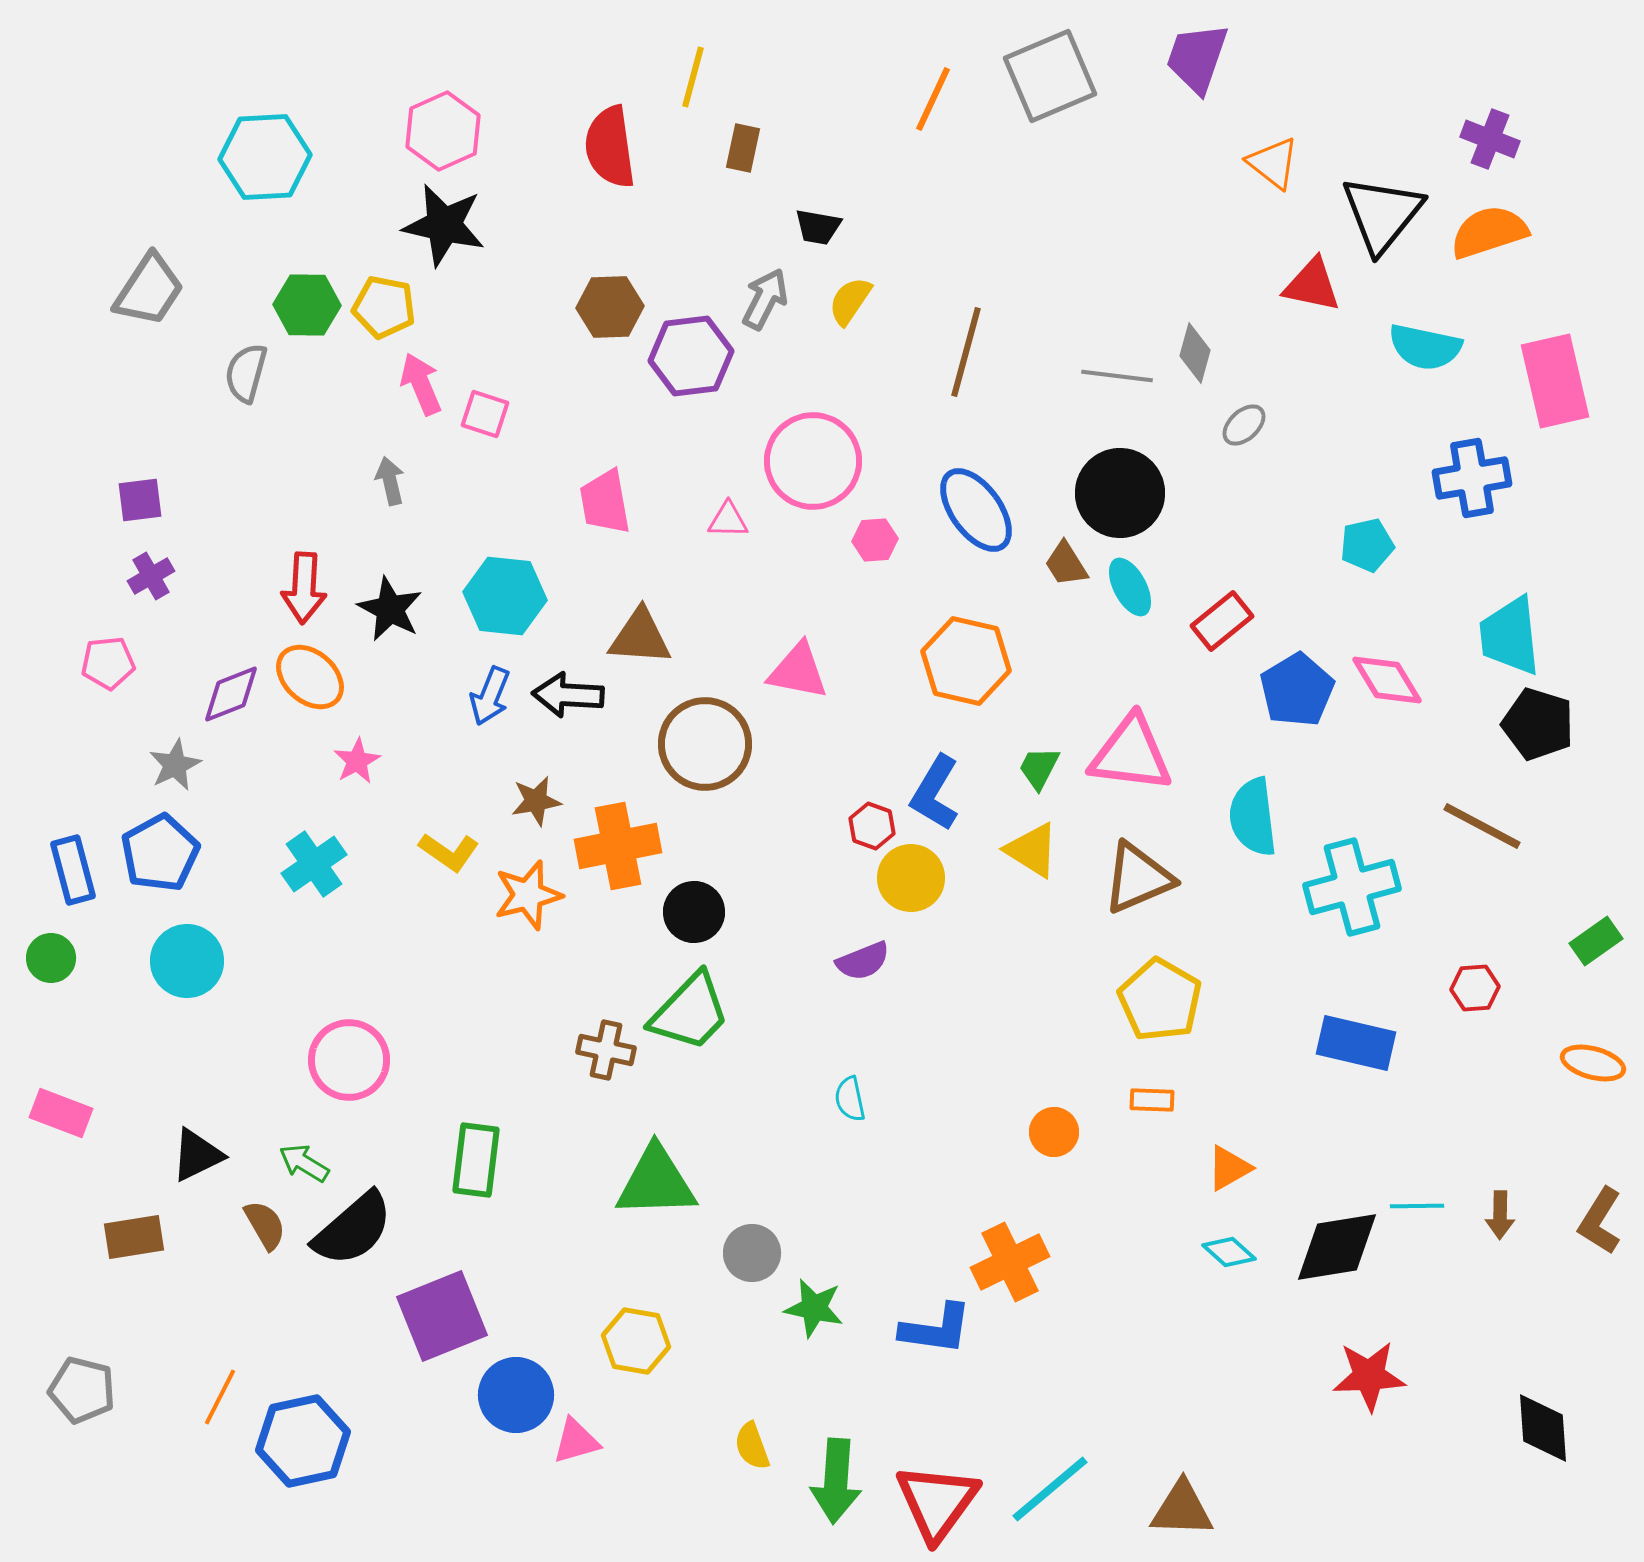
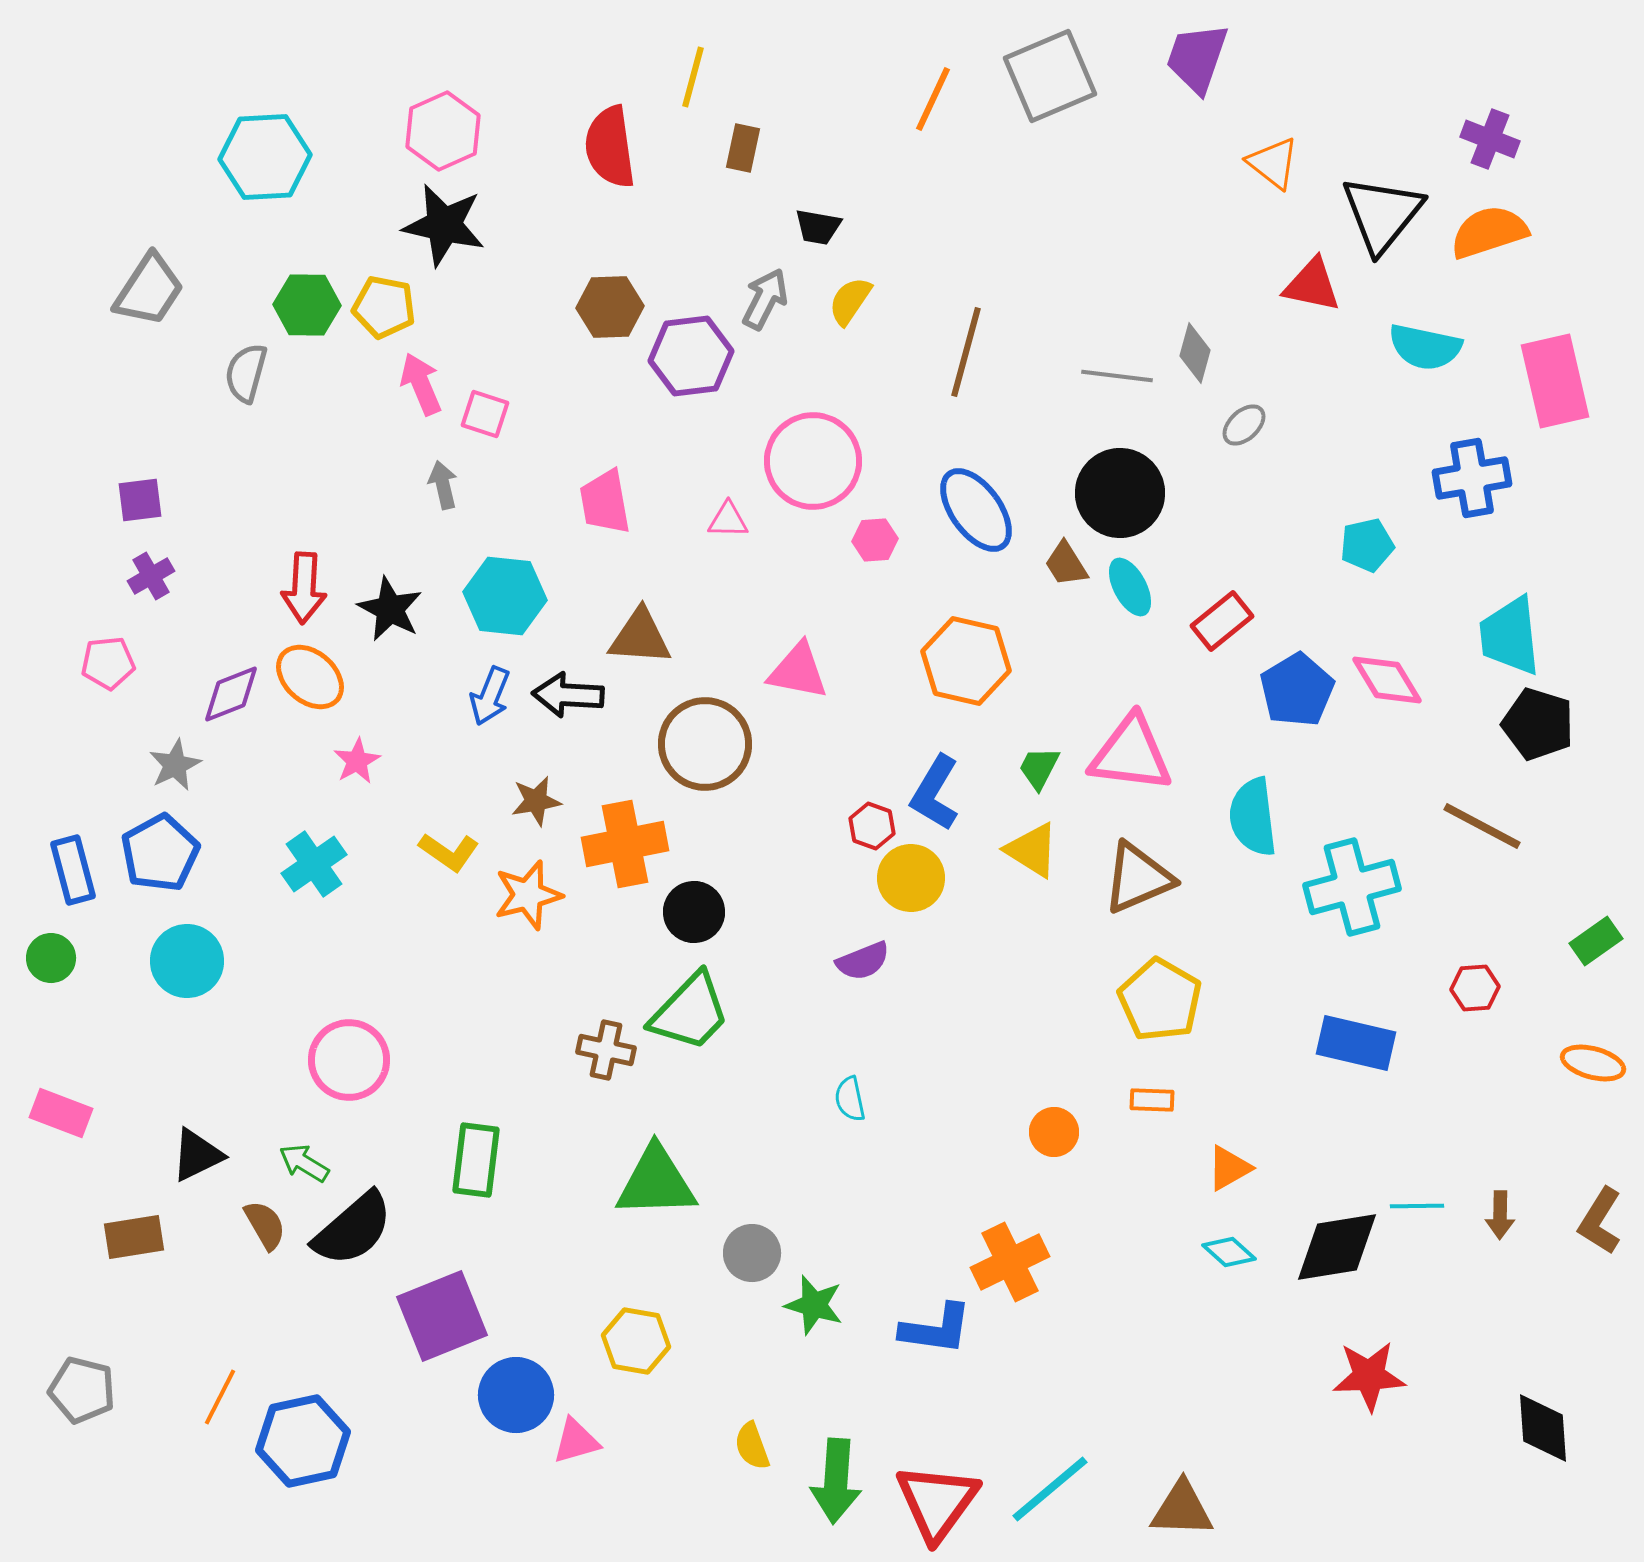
gray arrow at (390, 481): moved 53 px right, 4 px down
orange cross at (618, 846): moved 7 px right, 2 px up
green star at (814, 1308): moved 3 px up; rotated 4 degrees clockwise
